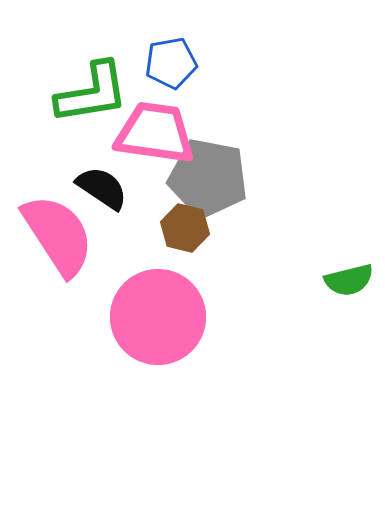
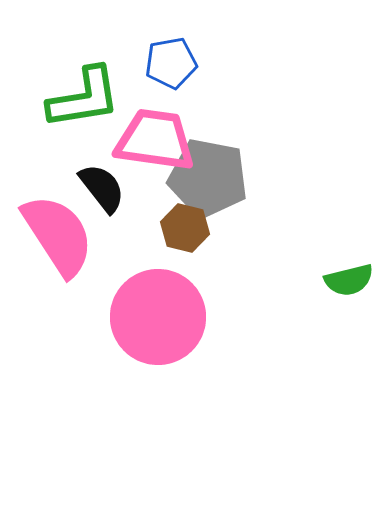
green L-shape: moved 8 px left, 5 px down
pink trapezoid: moved 7 px down
black semicircle: rotated 18 degrees clockwise
